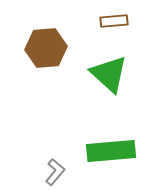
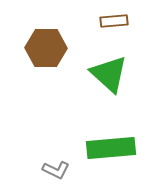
brown hexagon: rotated 6 degrees clockwise
green rectangle: moved 3 px up
gray L-shape: moved 1 px right, 2 px up; rotated 76 degrees clockwise
